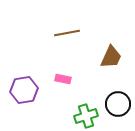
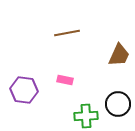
brown trapezoid: moved 8 px right, 2 px up
pink rectangle: moved 2 px right, 1 px down
purple hexagon: rotated 16 degrees clockwise
green cross: rotated 15 degrees clockwise
